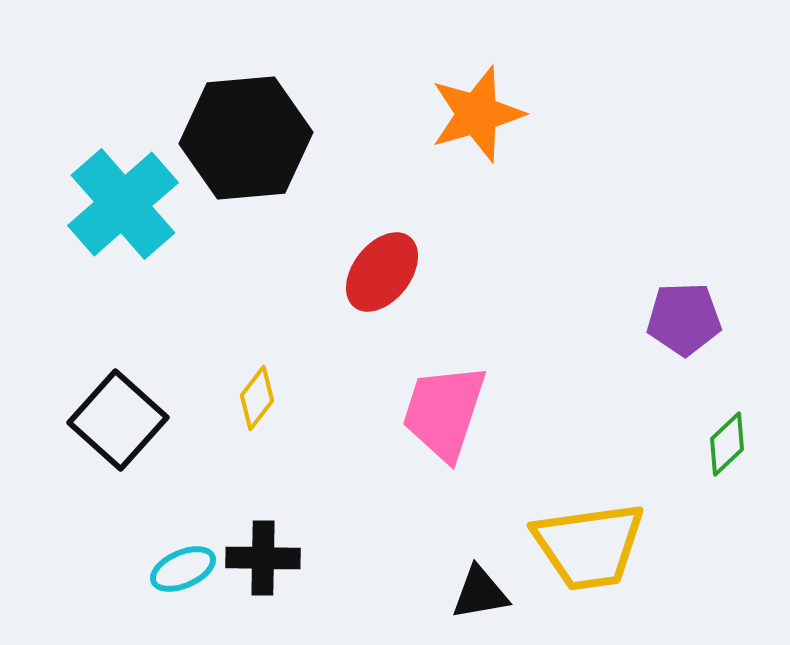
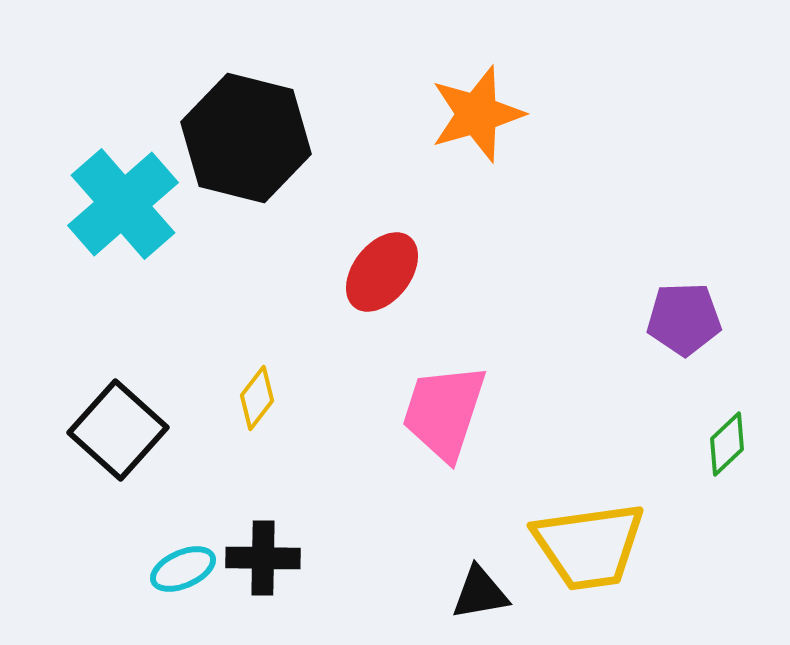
black hexagon: rotated 19 degrees clockwise
black square: moved 10 px down
